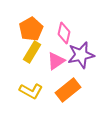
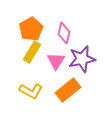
purple star: moved 1 px right, 4 px down
pink triangle: rotated 24 degrees counterclockwise
